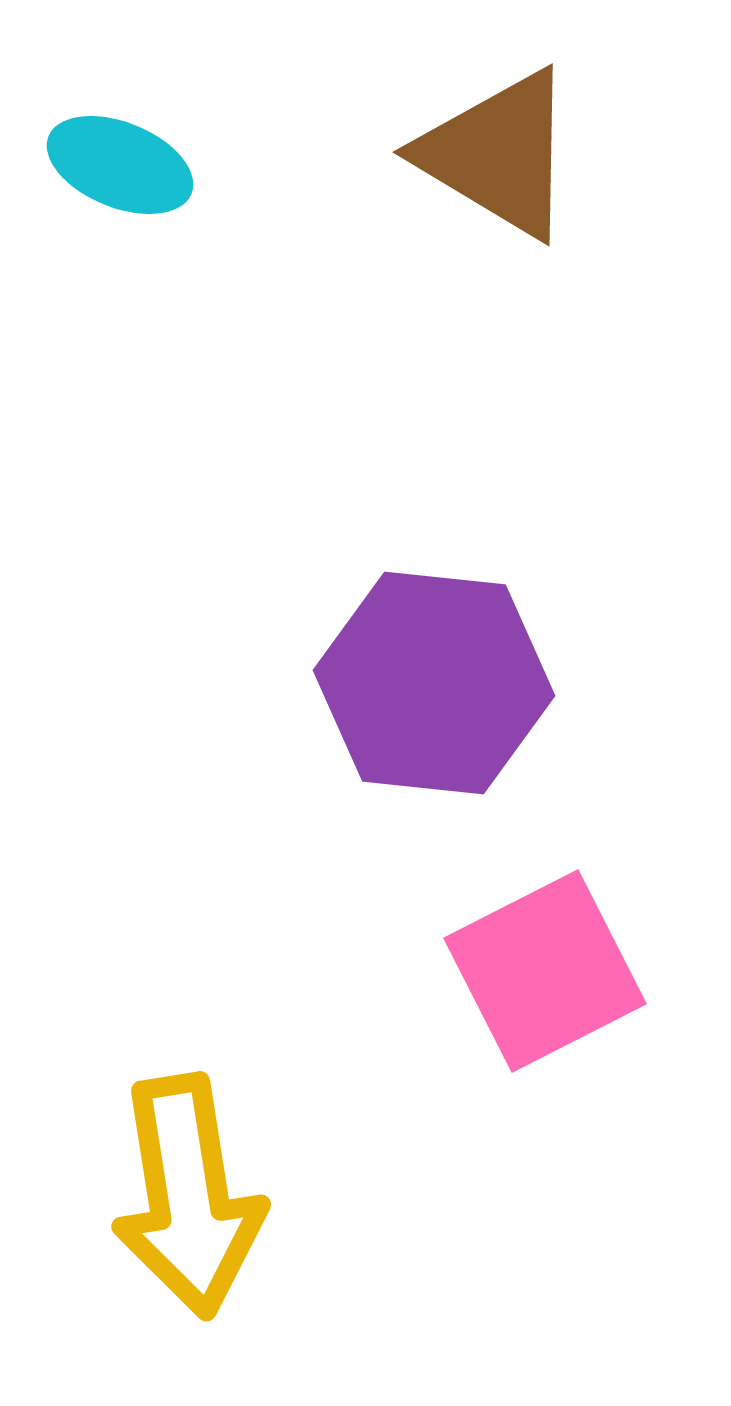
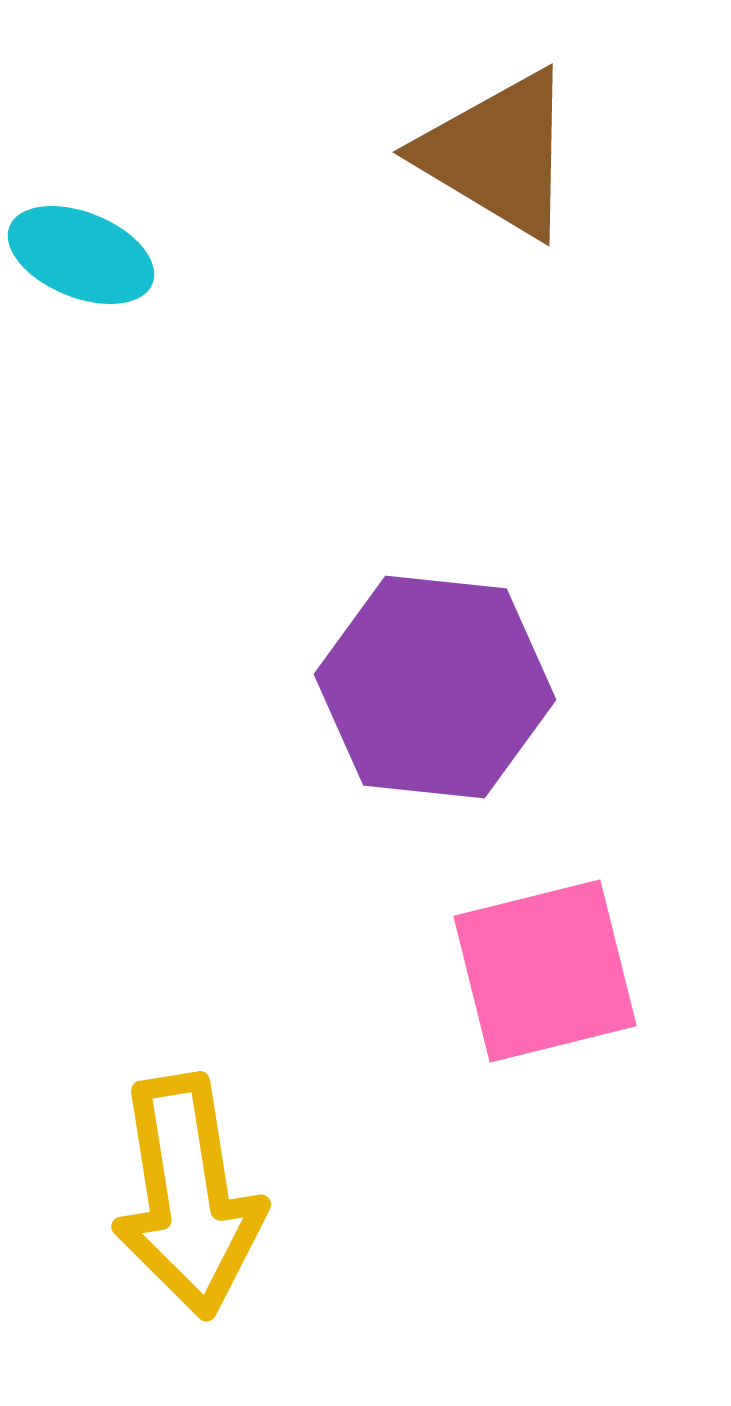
cyan ellipse: moved 39 px left, 90 px down
purple hexagon: moved 1 px right, 4 px down
pink square: rotated 13 degrees clockwise
